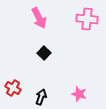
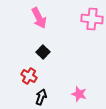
pink cross: moved 5 px right
black square: moved 1 px left, 1 px up
red cross: moved 16 px right, 12 px up
